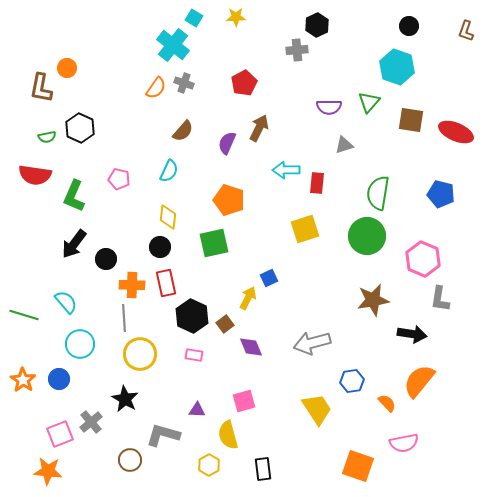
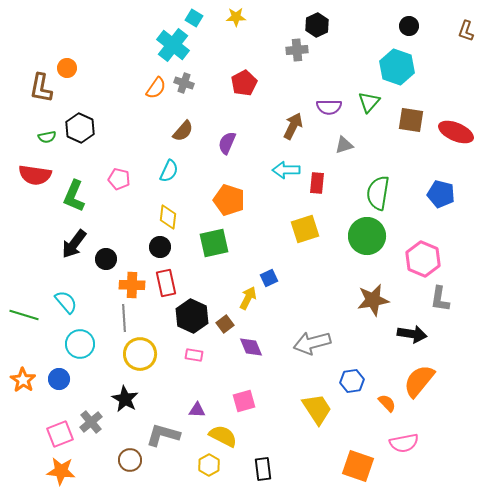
brown arrow at (259, 128): moved 34 px right, 2 px up
yellow semicircle at (228, 435): moved 5 px left, 1 px down; rotated 132 degrees clockwise
orange star at (48, 471): moved 13 px right
